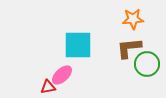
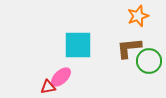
orange star: moved 5 px right, 3 px up; rotated 15 degrees counterclockwise
green circle: moved 2 px right, 3 px up
pink ellipse: moved 1 px left, 2 px down
